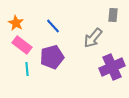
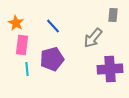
pink rectangle: rotated 60 degrees clockwise
purple pentagon: moved 2 px down
purple cross: moved 2 px left, 2 px down; rotated 20 degrees clockwise
